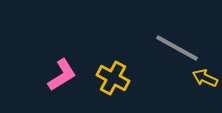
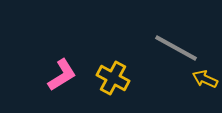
gray line: moved 1 px left
yellow arrow: moved 1 px down
